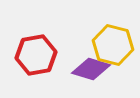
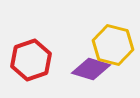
red hexagon: moved 5 px left, 5 px down; rotated 9 degrees counterclockwise
